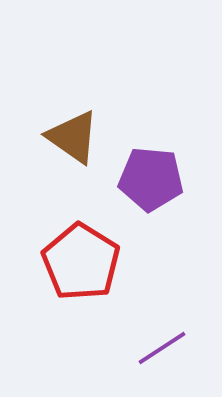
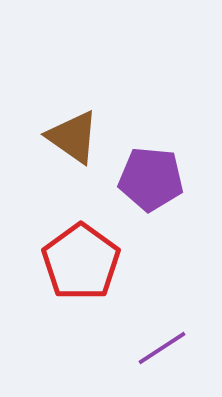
red pentagon: rotated 4 degrees clockwise
